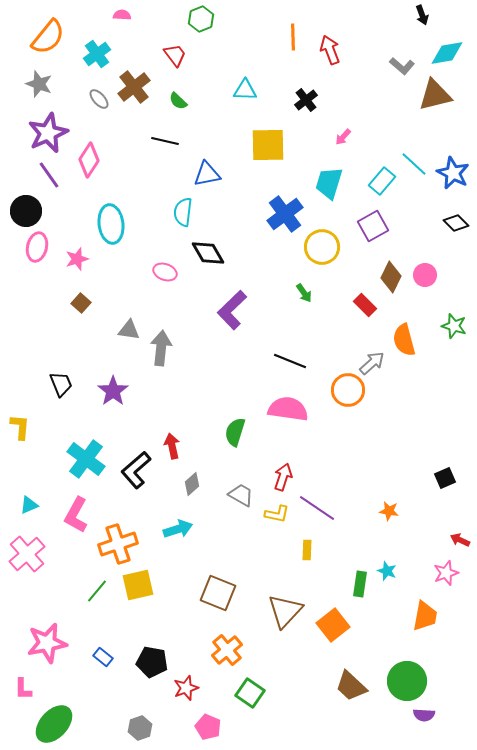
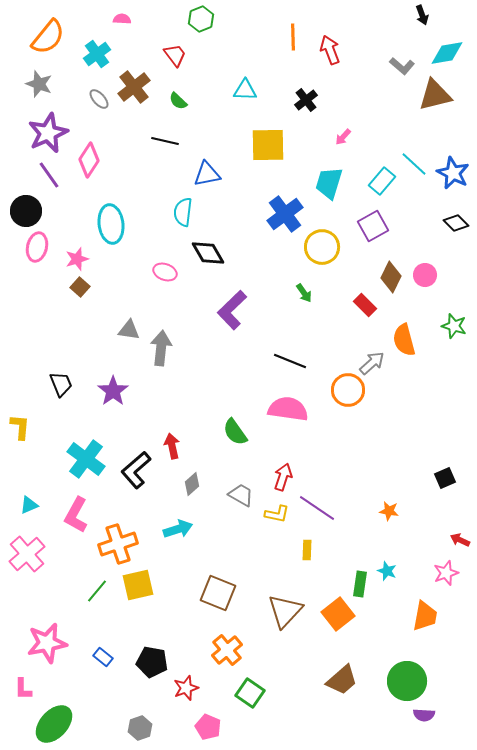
pink semicircle at (122, 15): moved 4 px down
brown square at (81, 303): moved 1 px left, 16 px up
green semicircle at (235, 432): rotated 52 degrees counterclockwise
orange square at (333, 625): moved 5 px right, 11 px up
brown trapezoid at (351, 686): moved 9 px left, 6 px up; rotated 84 degrees counterclockwise
